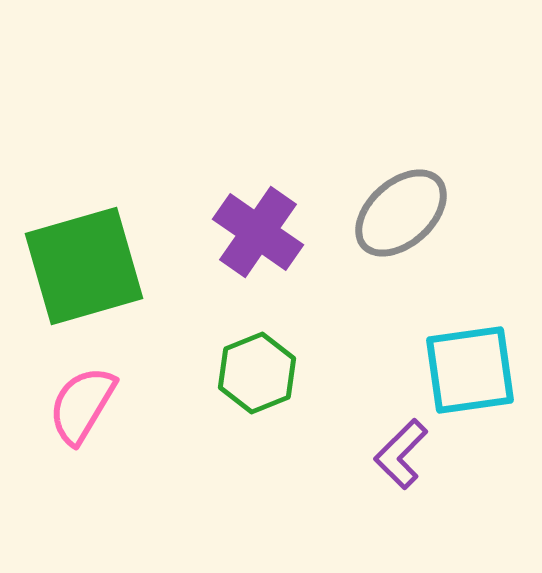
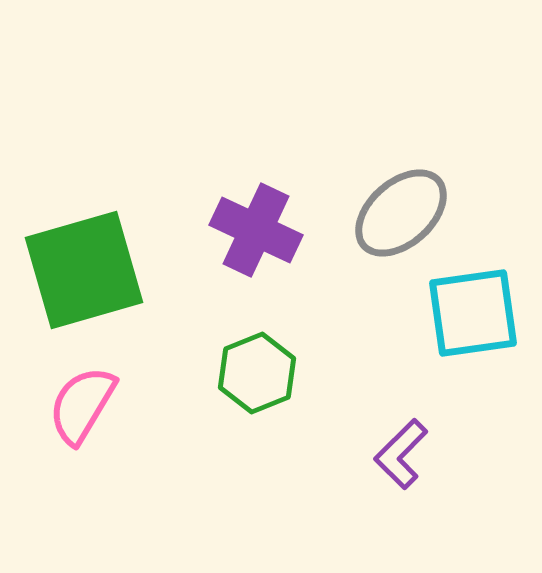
purple cross: moved 2 px left, 2 px up; rotated 10 degrees counterclockwise
green square: moved 4 px down
cyan square: moved 3 px right, 57 px up
